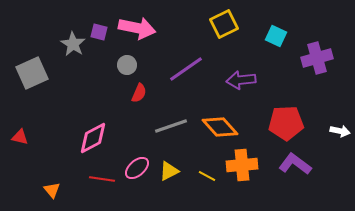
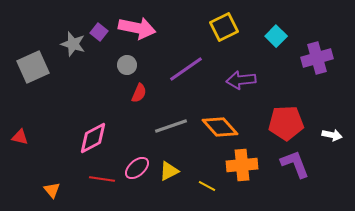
yellow square: moved 3 px down
purple square: rotated 24 degrees clockwise
cyan square: rotated 20 degrees clockwise
gray star: rotated 15 degrees counterclockwise
gray square: moved 1 px right, 6 px up
white arrow: moved 8 px left, 4 px down
purple L-shape: rotated 32 degrees clockwise
yellow line: moved 10 px down
